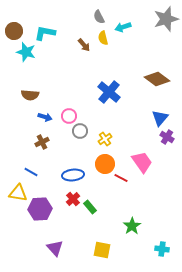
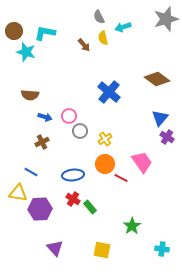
red cross: rotated 16 degrees counterclockwise
